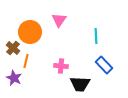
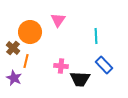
pink triangle: moved 1 px left
black trapezoid: moved 5 px up
